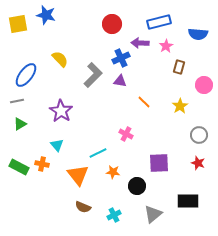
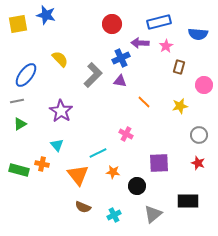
yellow star: rotated 21 degrees clockwise
green rectangle: moved 3 px down; rotated 12 degrees counterclockwise
